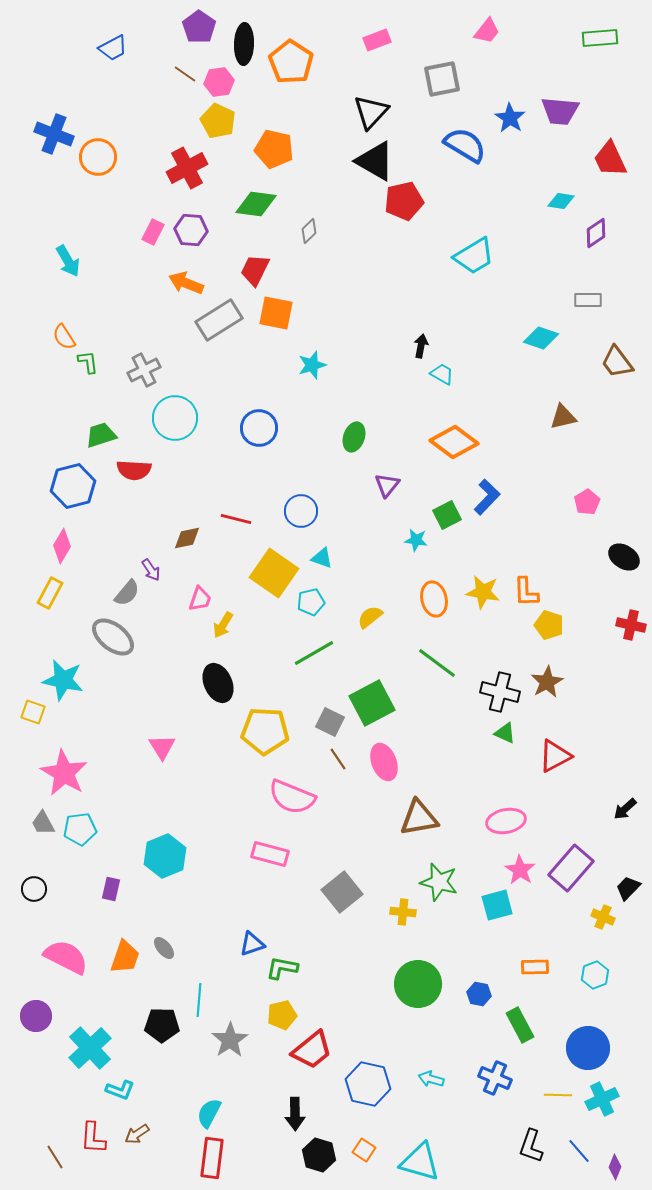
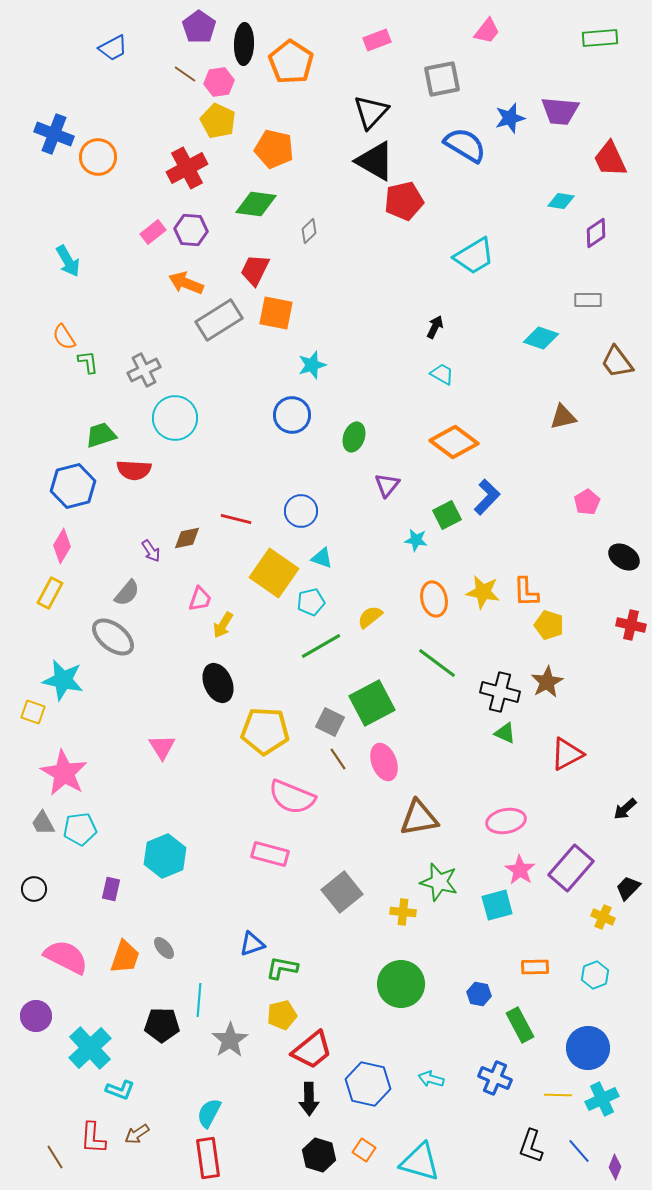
blue star at (510, 118): rotated 24 degrees clockwise
pink rectangle at (153, 232): rotated 25 degrees clockwise
black arrow at (421, 346): moved 14 px right, 19 px up; rotated 15 degrees clockwise
blue circle at (259, 428): moved 33 px right, 13 px up
purple arrow at (151, 570): moved 19 px up
green line at (314, 653): moved 7 px right, 7 px up
red triangle at (555, 756): moved 12 px right, 2 px up
green circle at (418, 984): moved 17 px left
black arrow at (295, 1114): moved 14 px right, 15 px up
red rectangle at (212, 1158): moved 4 px left; rotated 15 degrees counterclockwise
